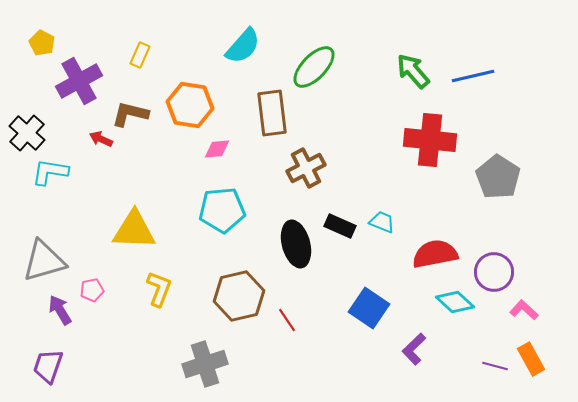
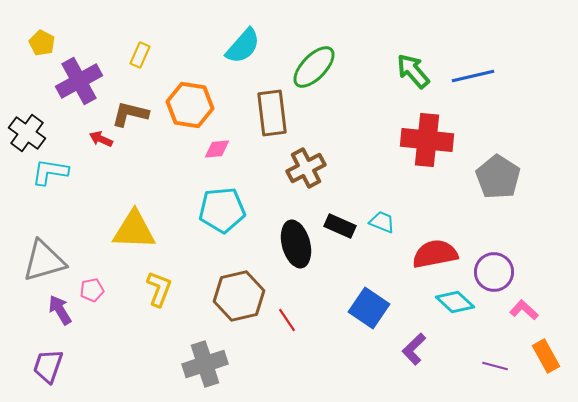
black cross: rotated 6 degrees counterclockwise
red cross: moved 3 px left
orange rectangle: moved 15 px right, 3 px up
